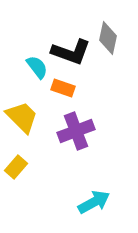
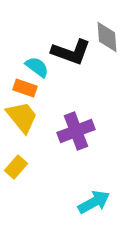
gray diamond: moved 1 px left, 1 px up; rotated 16 degrees counterclockwise
cyan semicircle: rotated 15 degrees counterclockwise
orange rectangle: moved 38 px left
yellow trapezoid: rotated 6 degrees clockwise
